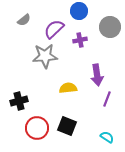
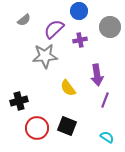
yellow semicircle: rotated 120 degrees counterclockwise
purple line: moved 2 px left, 1 px down
